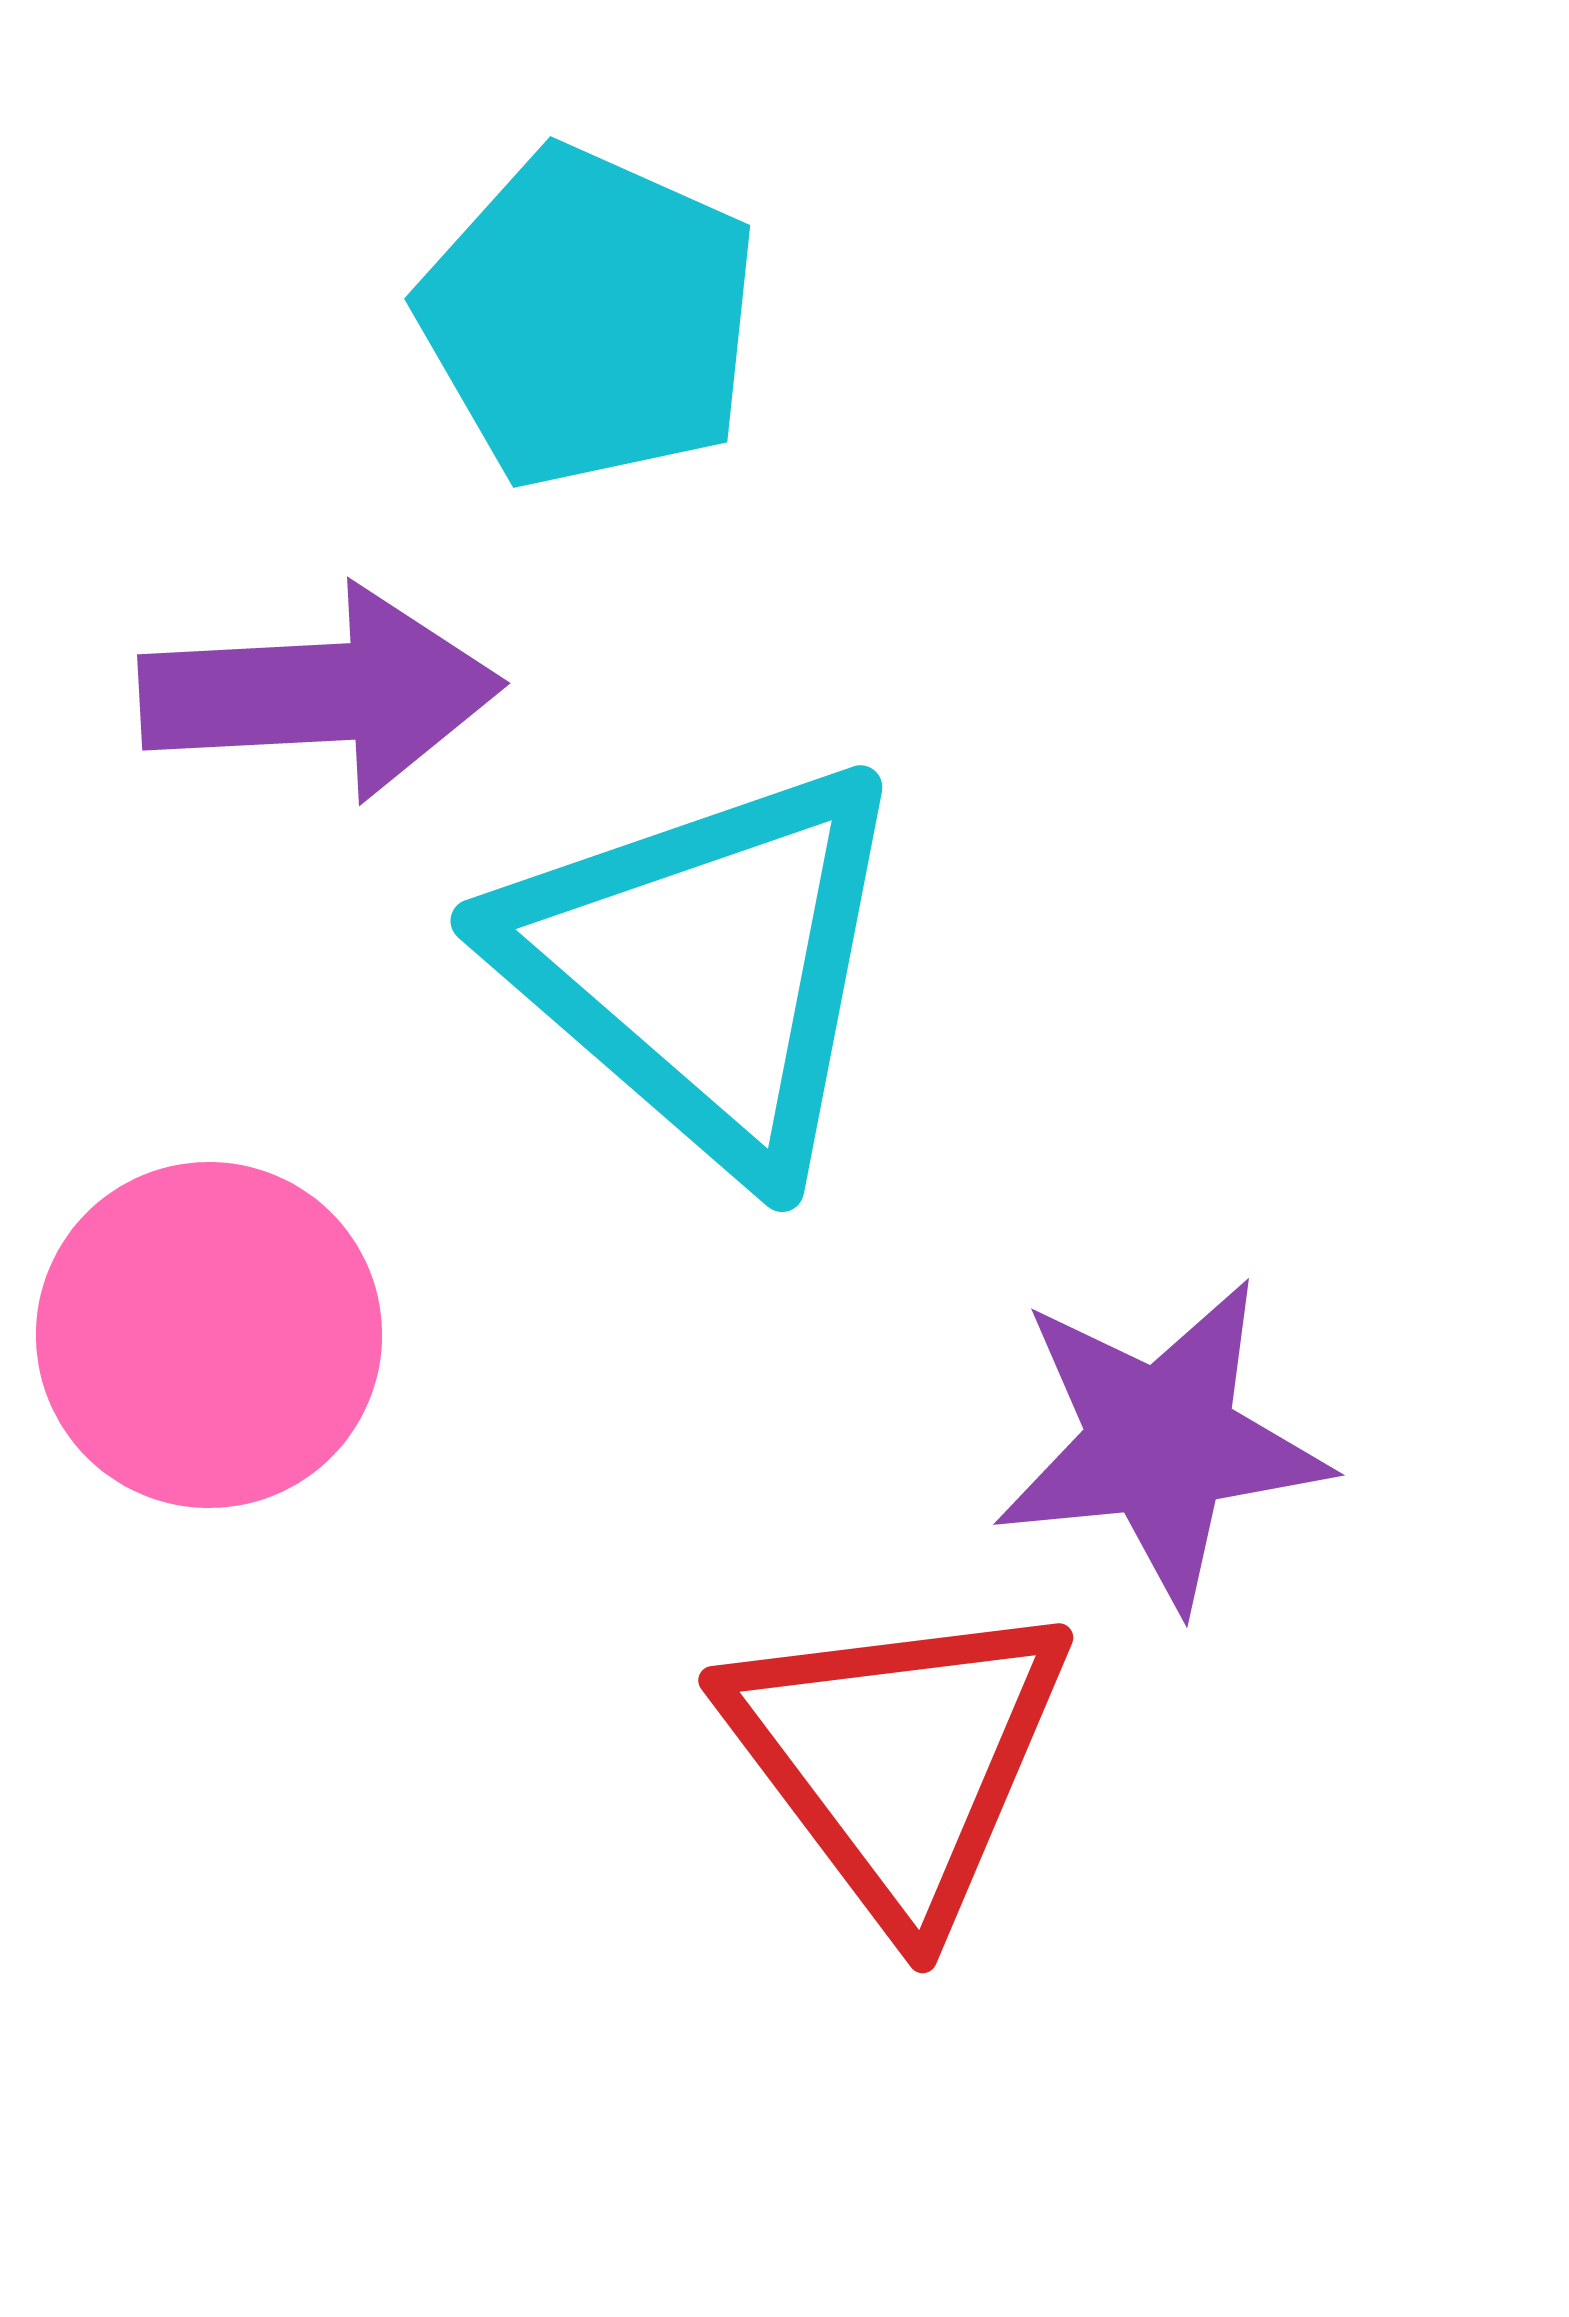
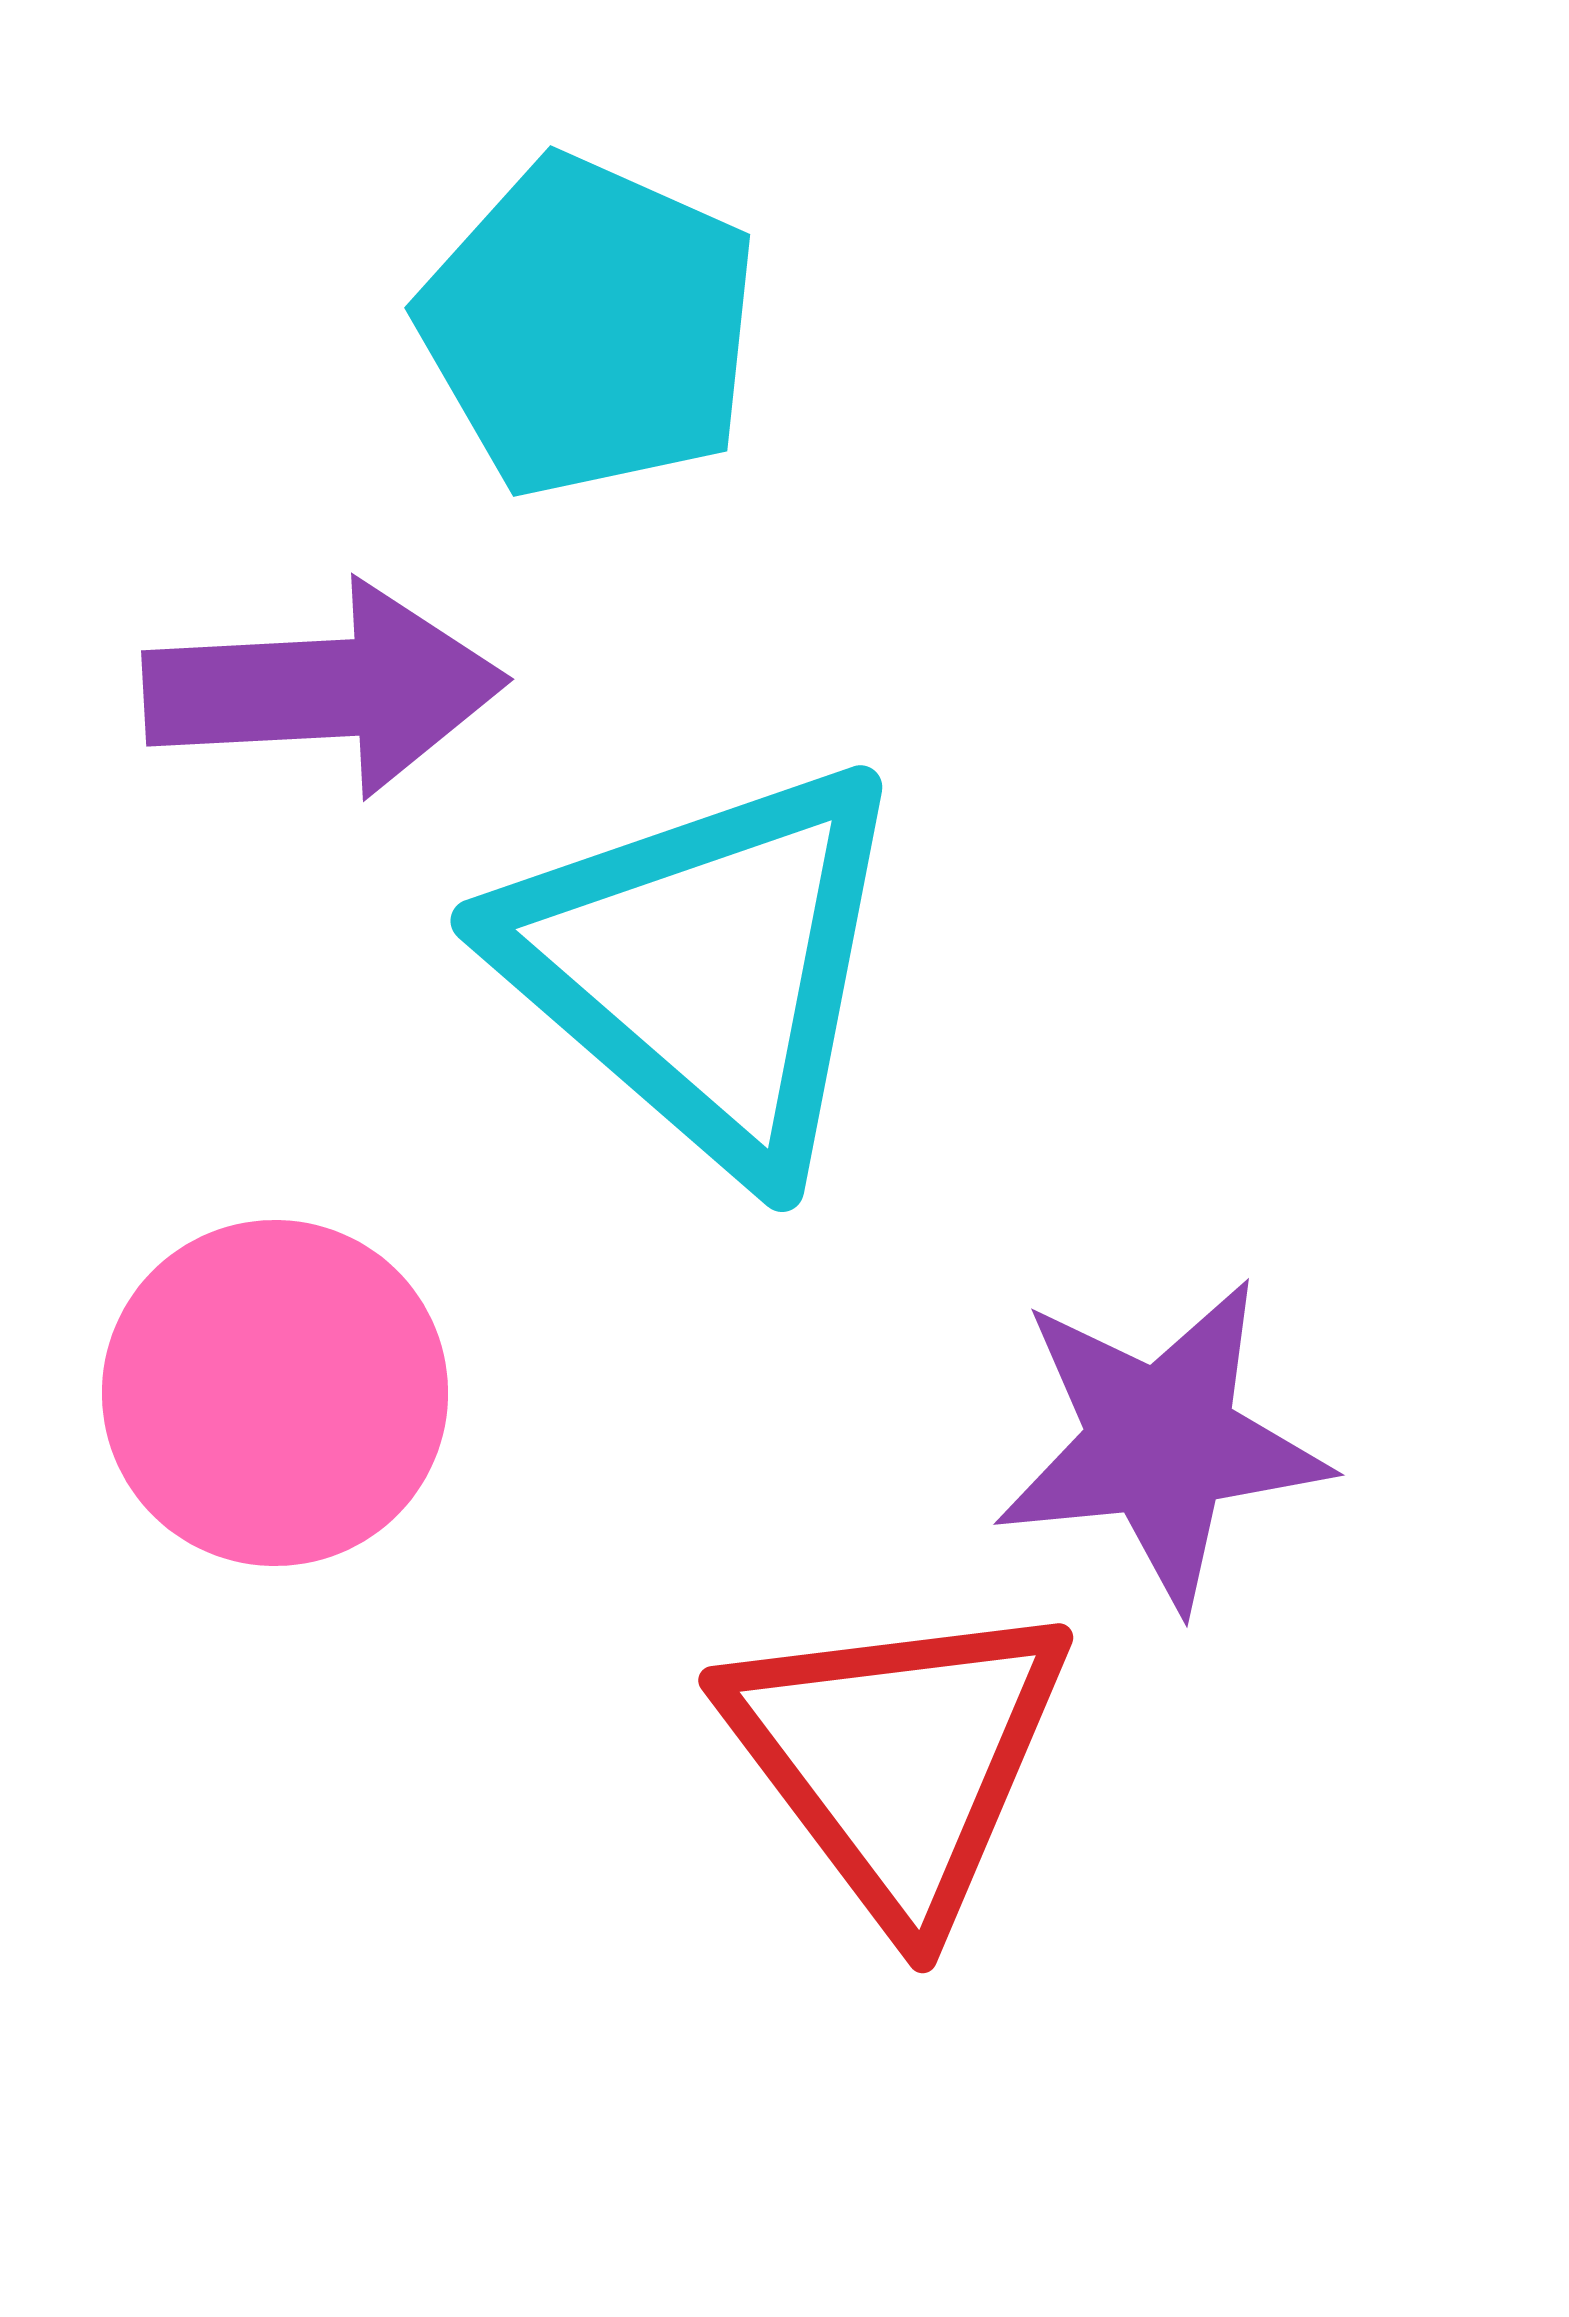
cyan pentagon: moved 9 px down
purple arrow: moved 4 px right, 4 px up
pink circle: moved 66 px right, 58 px down
